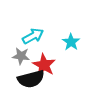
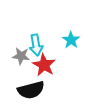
cyan arrow: moved 3 px right, 9 px down; rotated 110 degrees clockwise
cyan star: moved 2 px up
black semicircle: moved 11 px down
